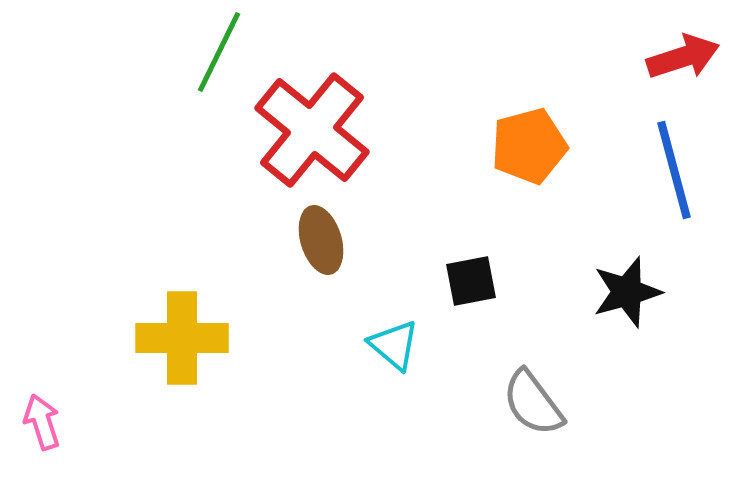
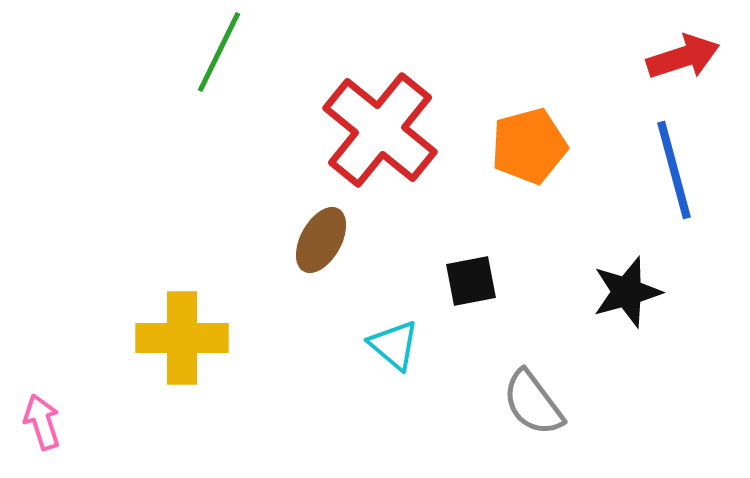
red cross: moved 68 px right
brown ellipse: rotated 46 degrees clockwise
